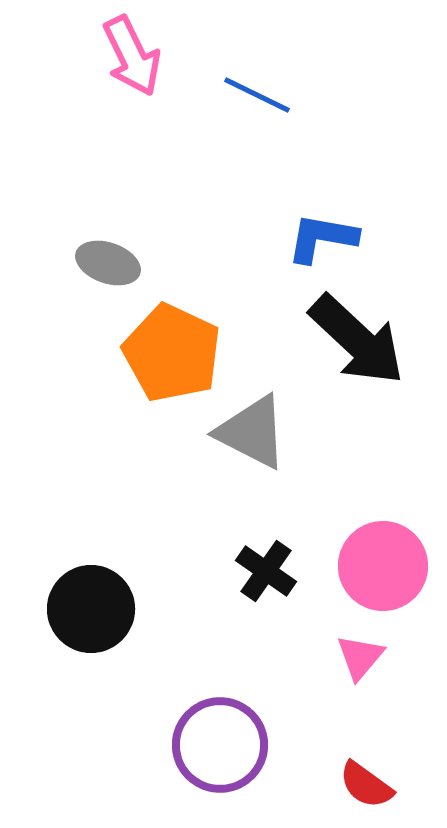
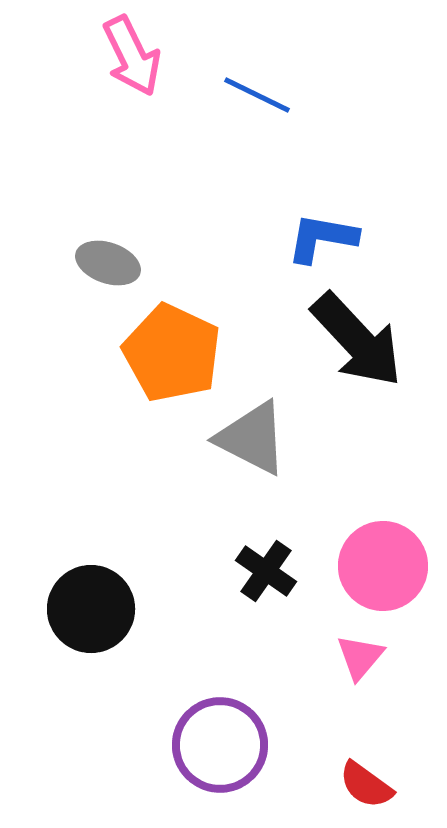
black arrow: rotated 4 degrees clockwise
gray triangle: moved 6 px down
